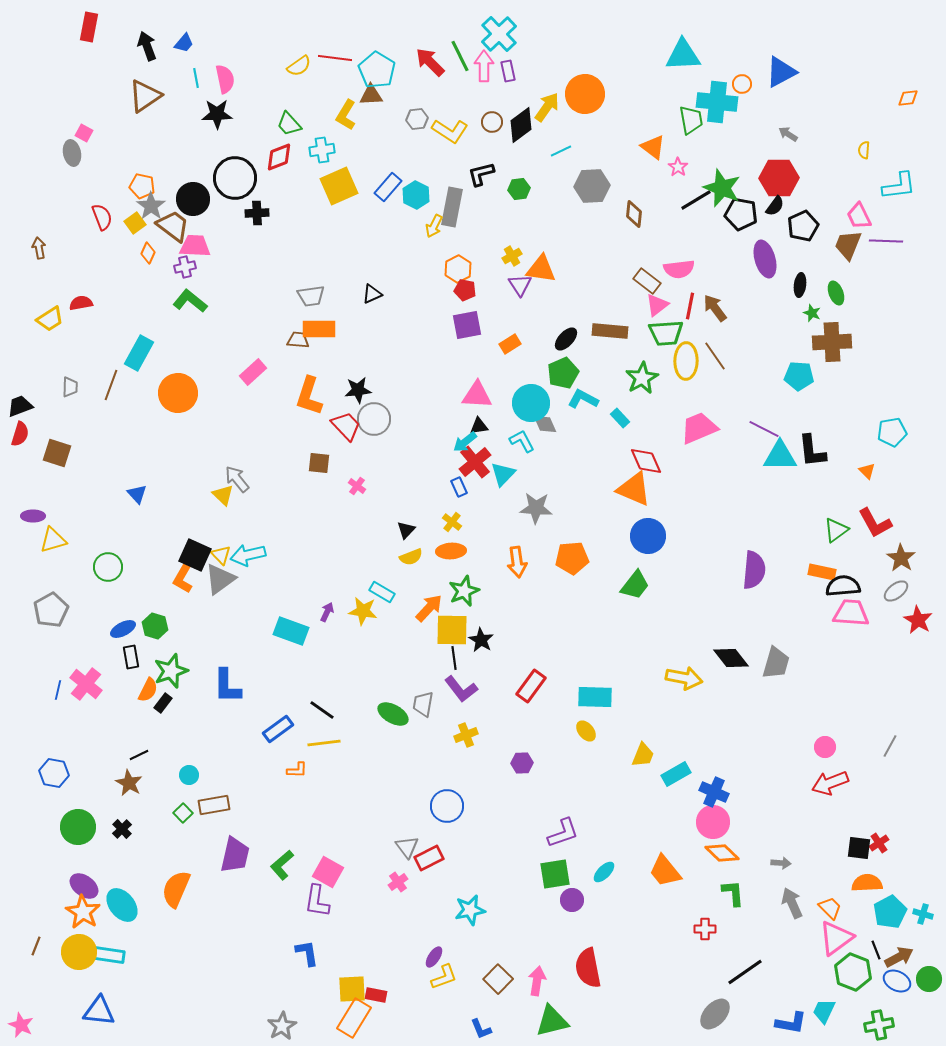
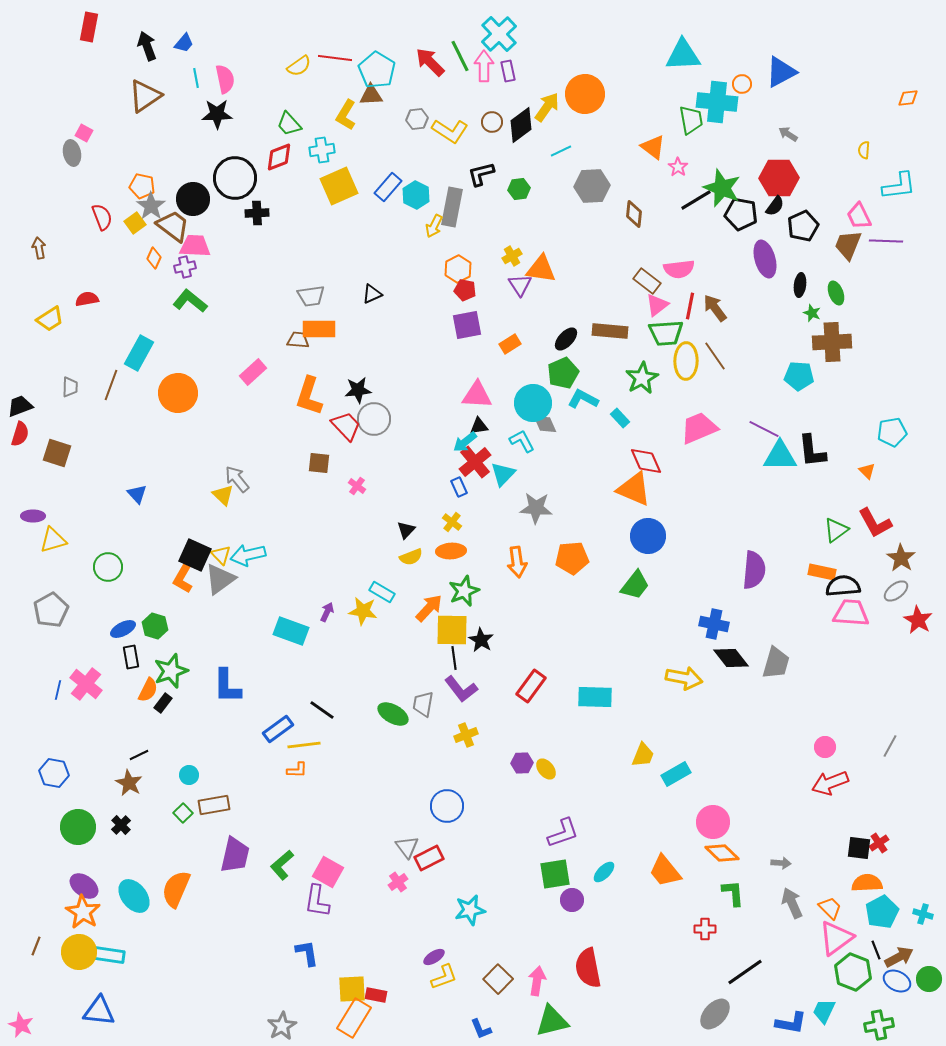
orange diamond at (148, 253): moved 6 px right, 5 px down
red semicircle at (81, 303): moved 6 px right, 4 px up
cyan circle at (531, 403): moved 2 px right
yellow ellipse at (586, 731): moved 40 px left, 38 px down
yellow line at (324, 743): moved 20 px left, 2 px down
blue cross at (714, 792): moved 168 px up; rotated 12 degrees counterclockwise
black cross at (122, 829): moved 1 px left, 4 px up
cyan ellipse at (122, 905): moved 12 px right, 9 px up
cyan pentagon at (890, 912): moved 8 px left
purple ellipse at (434, 957): rotated 25 degrees clockwise
